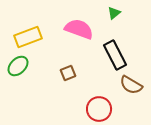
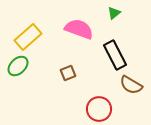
yellow rectangle: rotated 20 degrees counterclockwise
